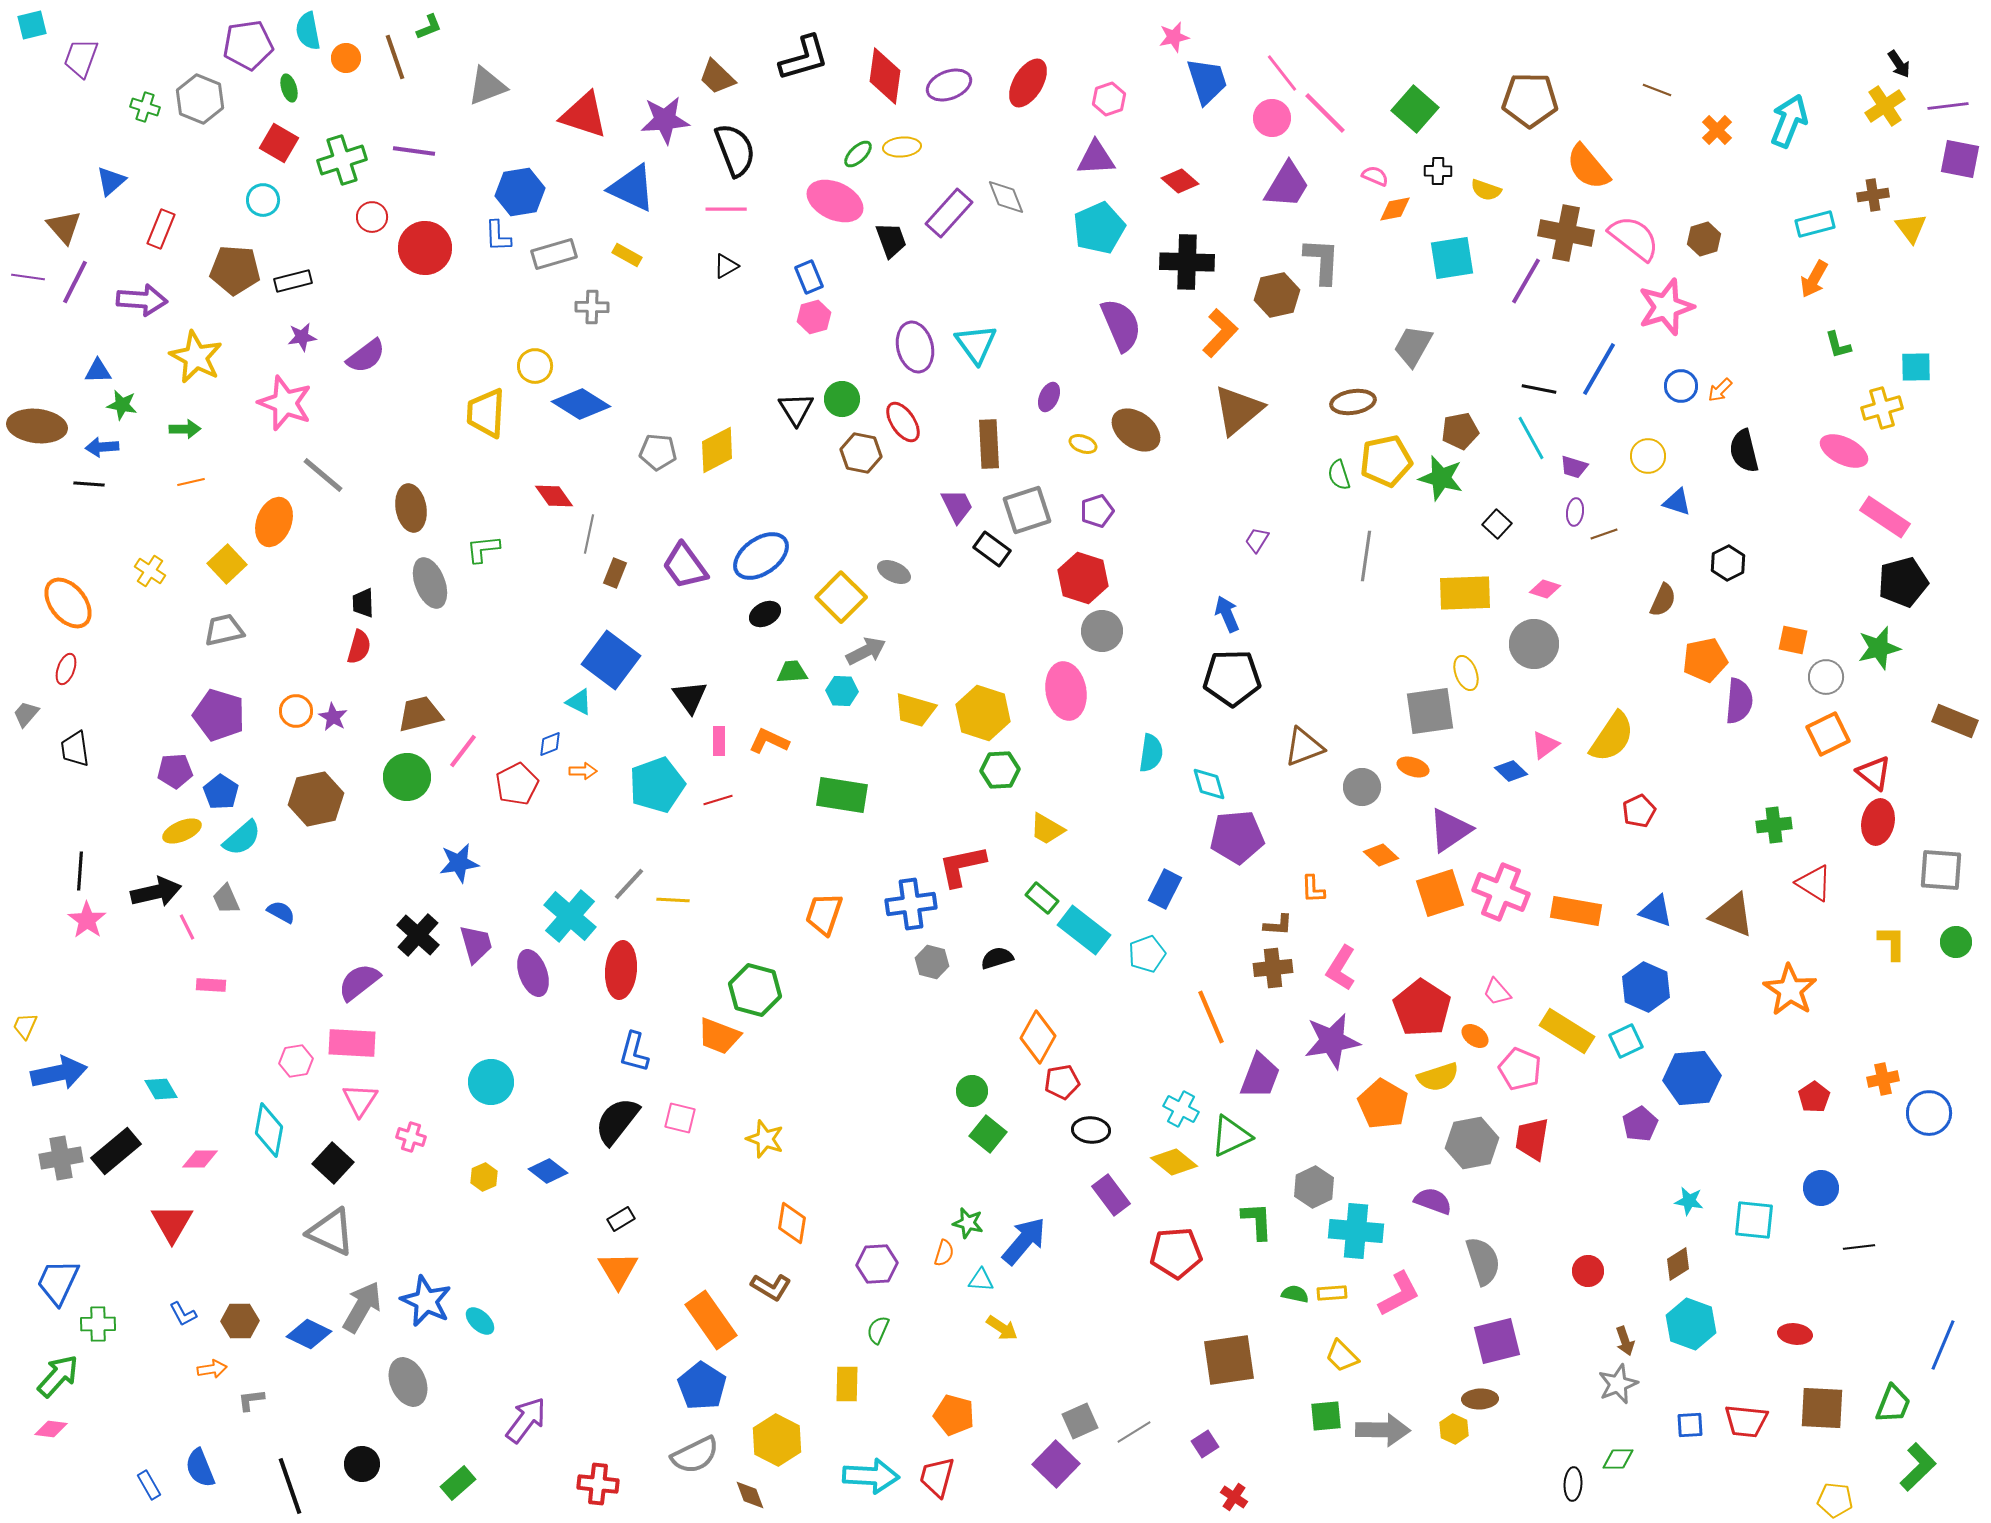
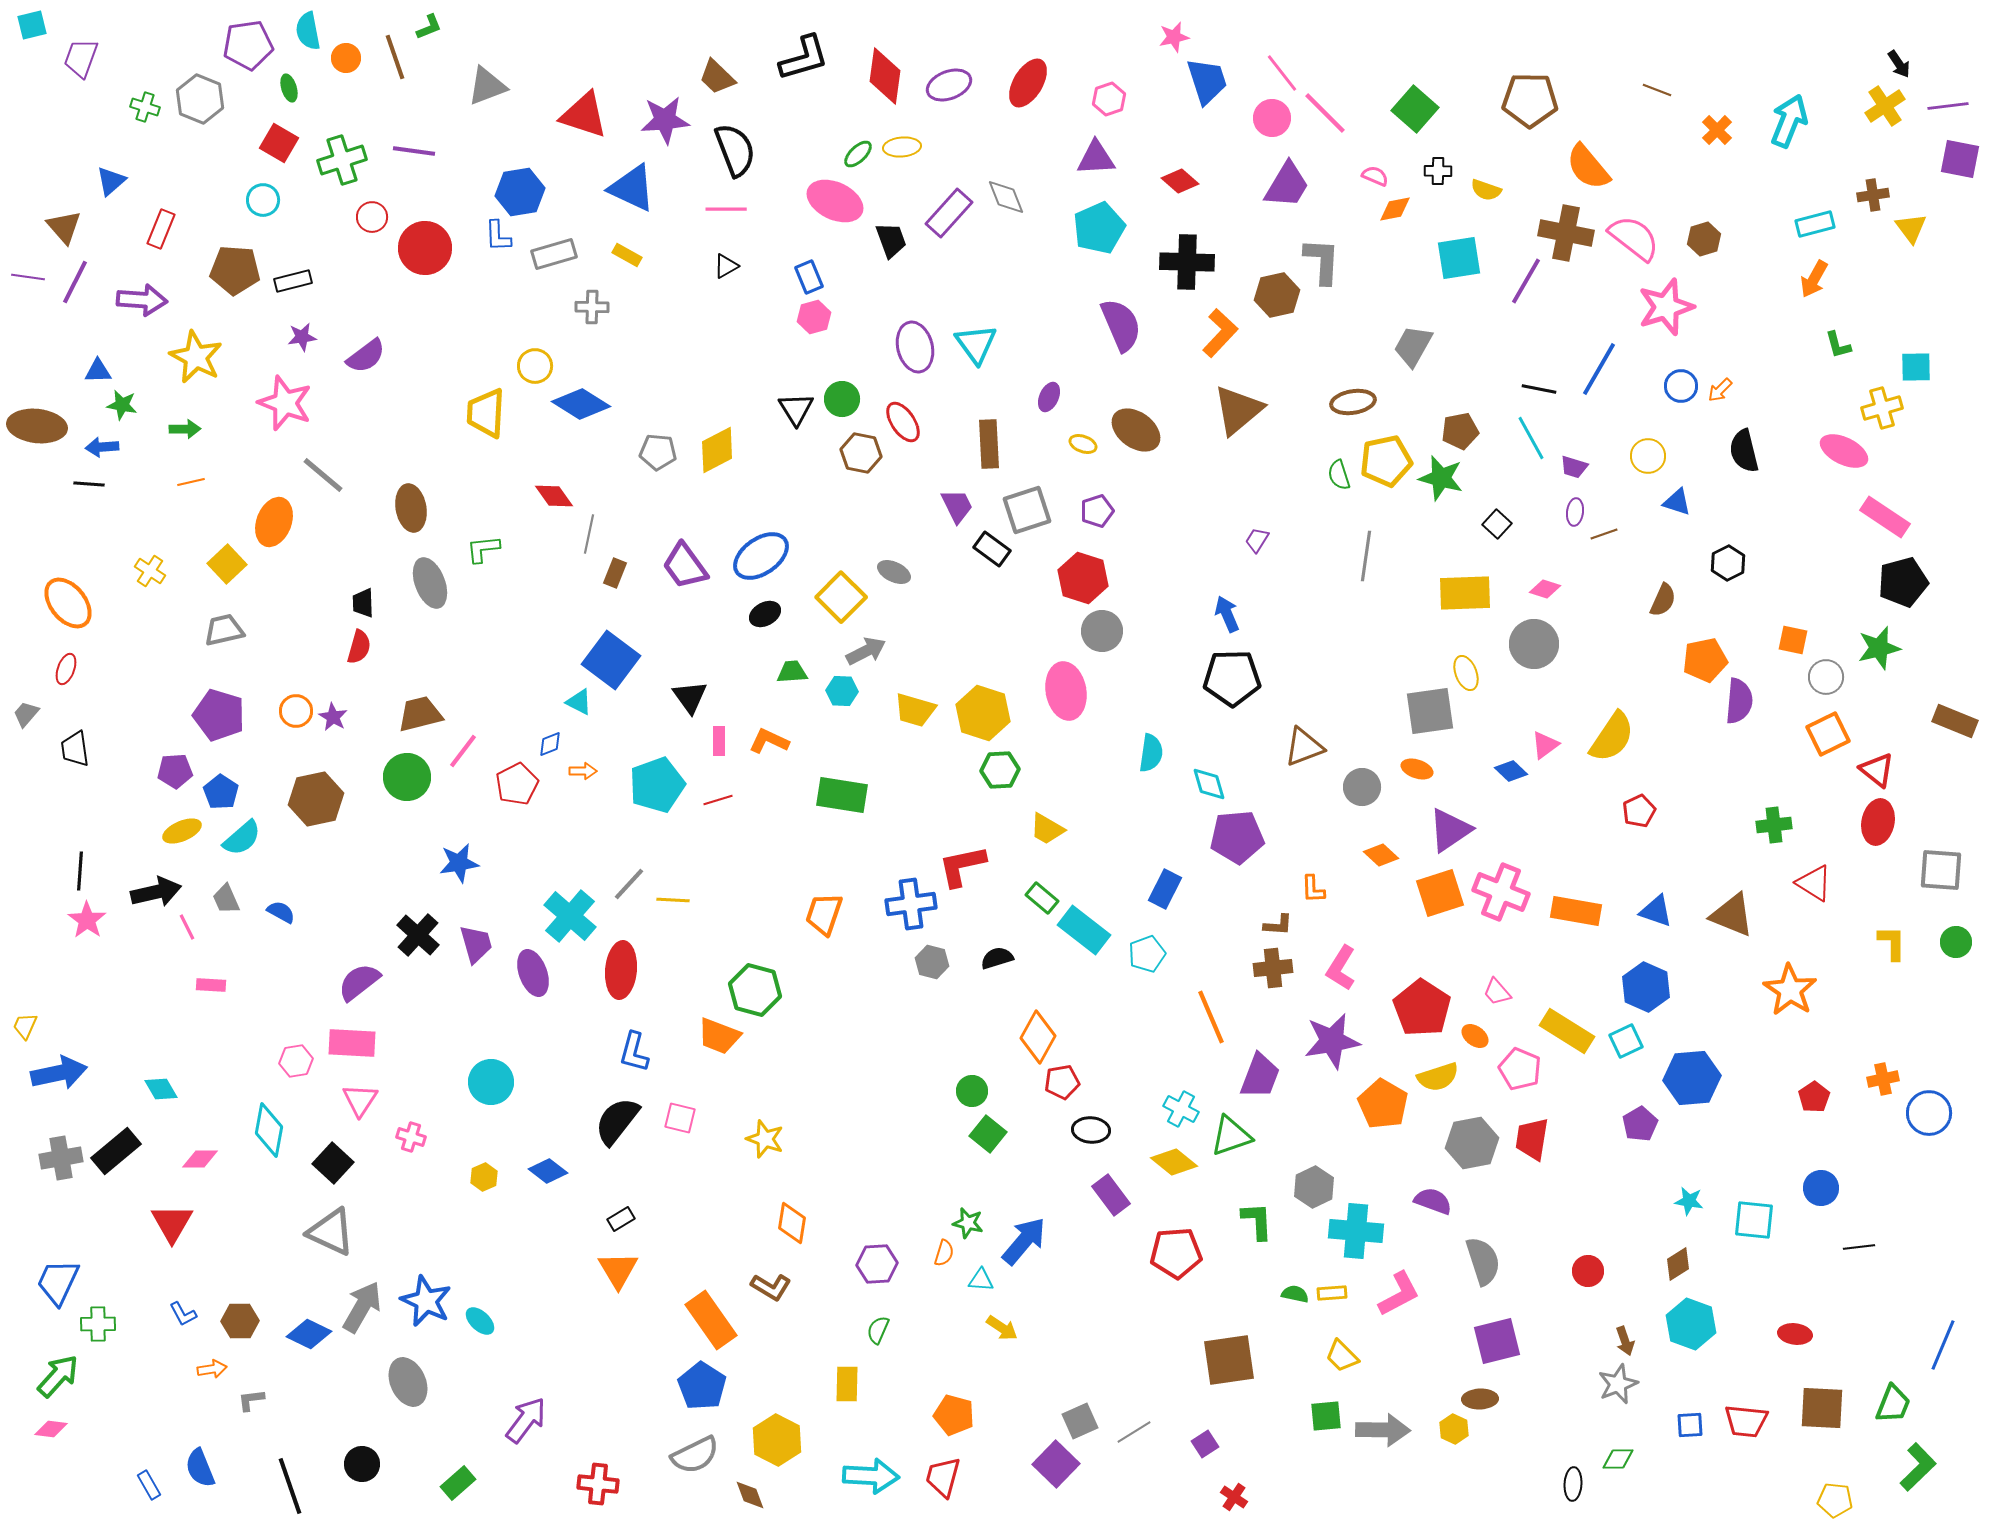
cyan square at (1452, 258): moved 7 px right
orange ellipse at (1413, 767): moved 4 px right, 2 px down
red triangle at (1874, 773): moved 3 px right, 3 px up
green triangle at (1231, 1136): rotated 6 degrees clockwise
red trapezoid at (937, 1477): moved 6 px right
